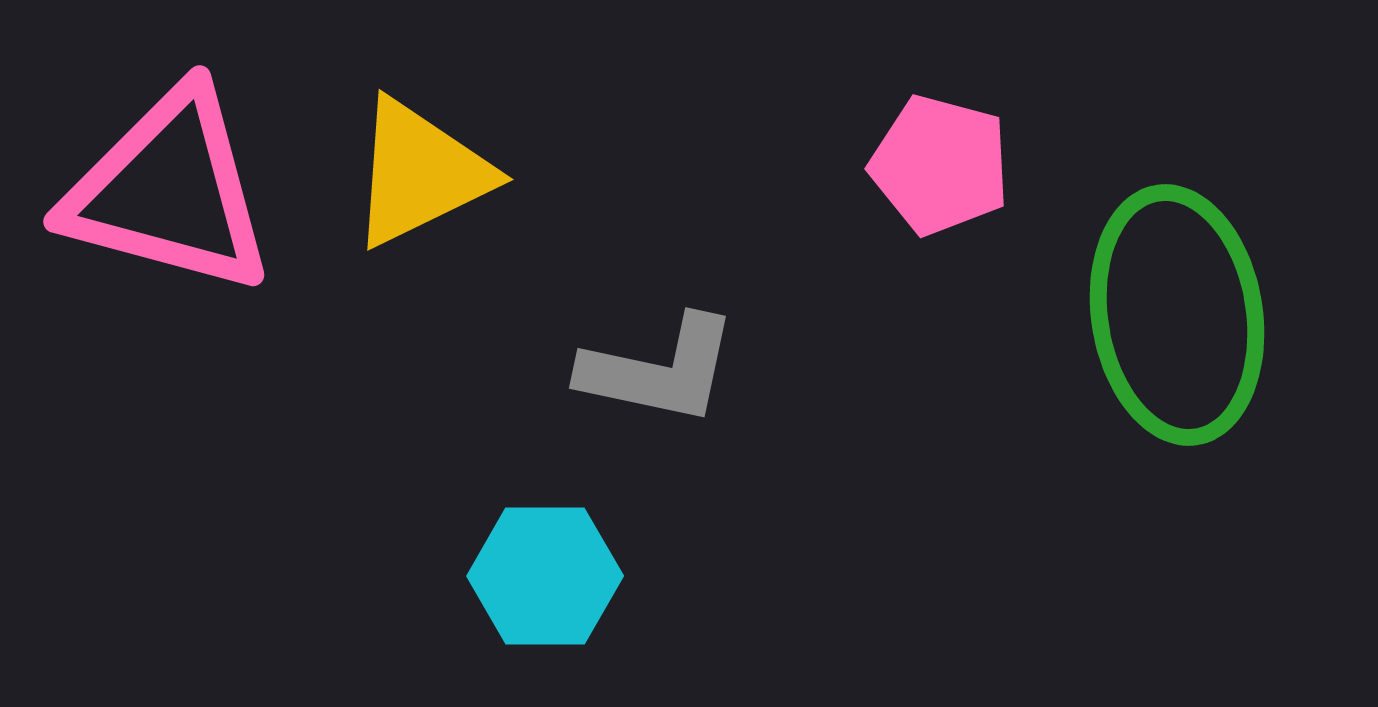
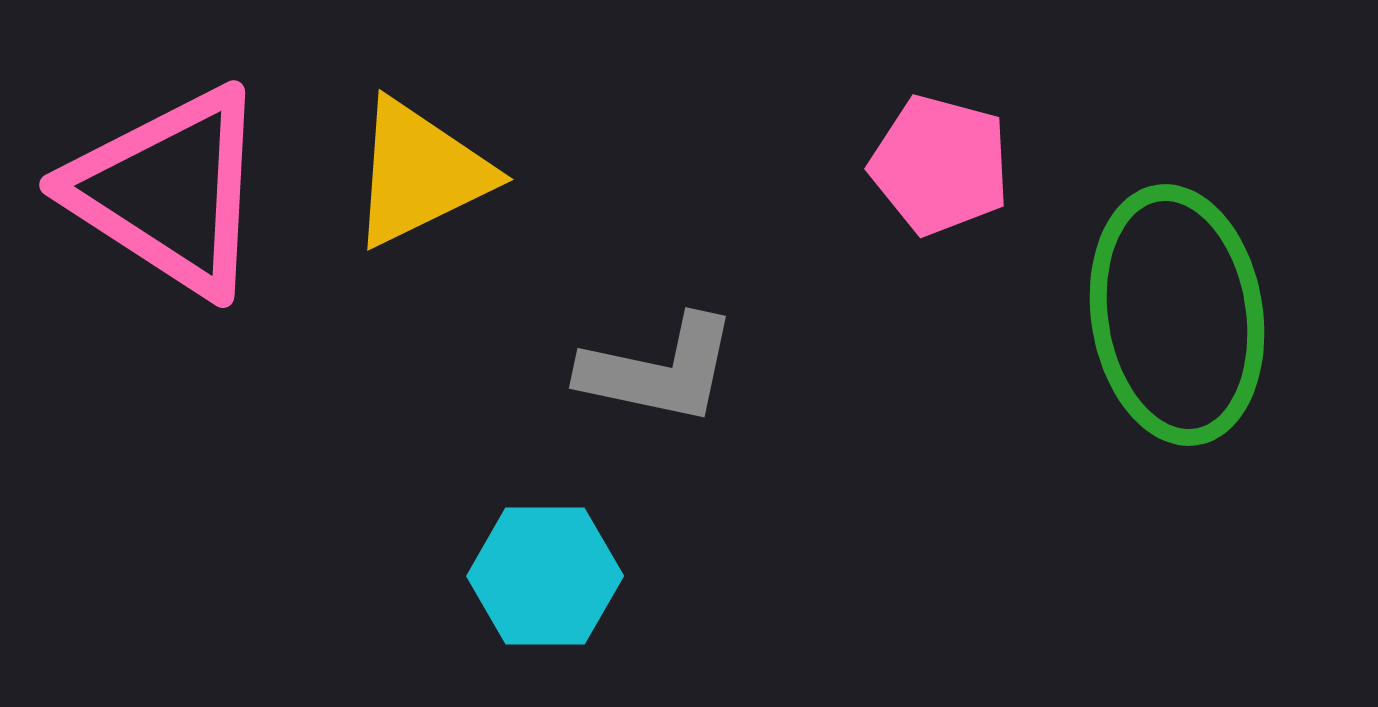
pink triangle: rotated 18 degrees clockwise
